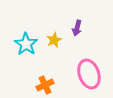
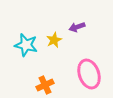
purple arrow: moved 1 px up; rotated 56 degrees clockwise
cyan star: moved 1 px down; rotated 20 degrees counterclockwise
